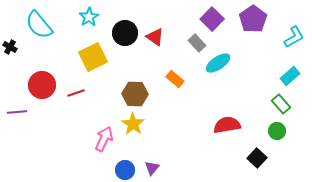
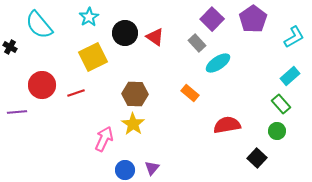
orange rectangle: moved 15 px right, 14 px down
